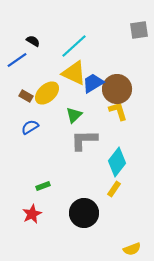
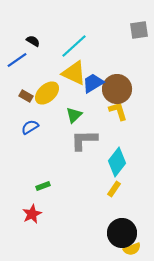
black circle: moved 38 px right, 20 px down
